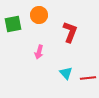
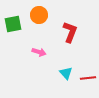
pink arrow: rotated 88 degrees counterclockwise
